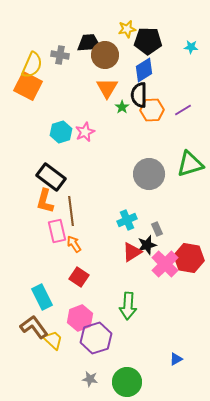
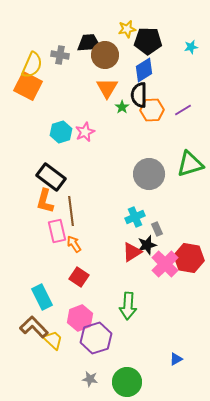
cyan star: rotated 16 degrees counterclockwise
cyan cross: moved 8 px right, 3 px up
brown L-shape: rotated 8 degrees counterclockwise
